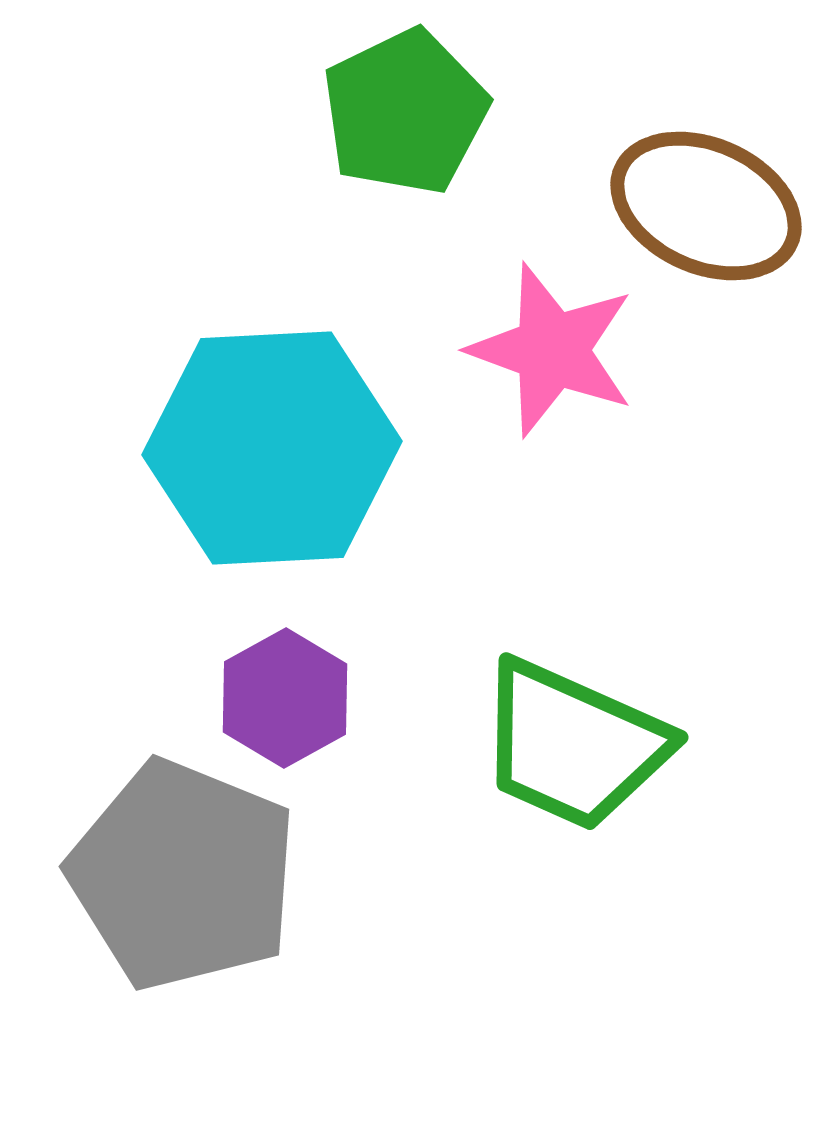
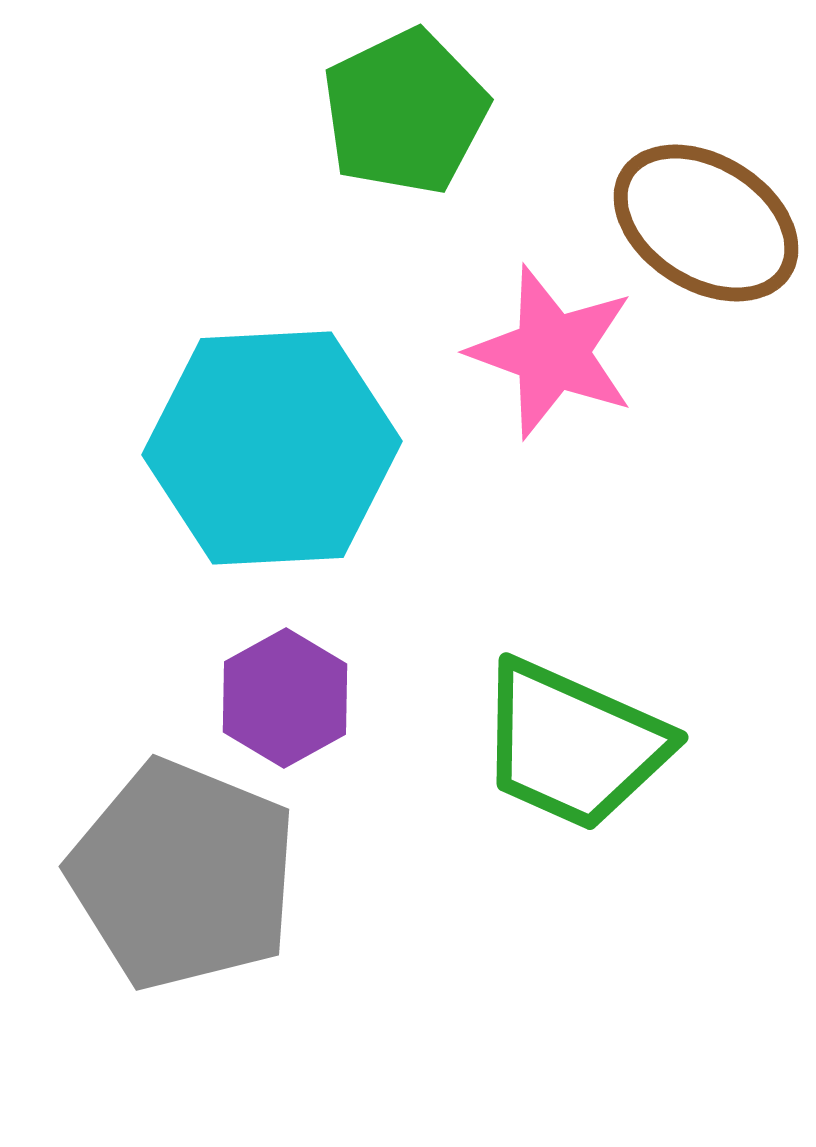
brown ellipse: moved 17 px down; rotated 8 degrees clockwise
pink star: moved 2 px down
